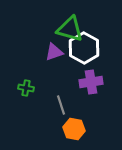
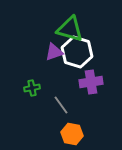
white hexagon: moved 7 px left, 4 px down; rotated 12 degrees counterclockwise
green cross: moved 6 px right; rotated 21 degrees counterclockwise
gray line: rotated 18 degrees counterclockwise
orange hexagon: moved 2 px left, 5 px down
